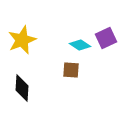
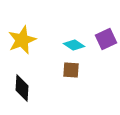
purple square: moved 1 px down
cyan diamond: moved 6 px left
